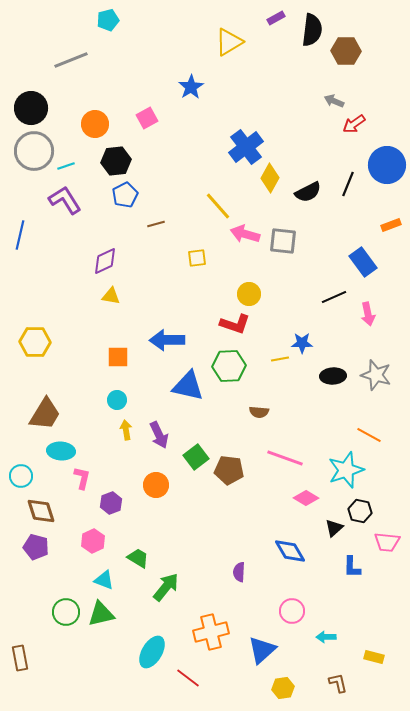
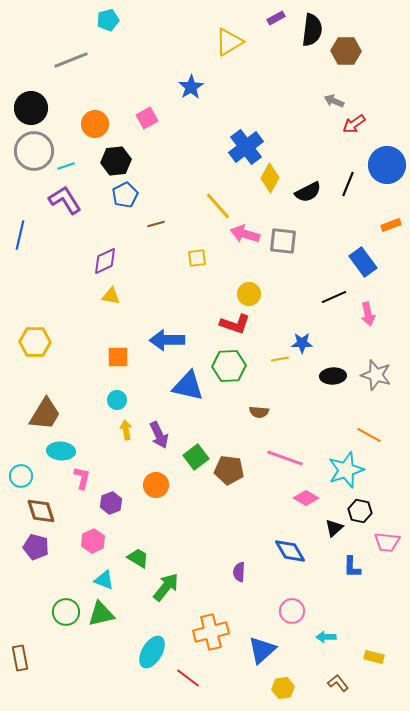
brown L-shape at (338, 683): rotated 25 degrees counterclockwise
